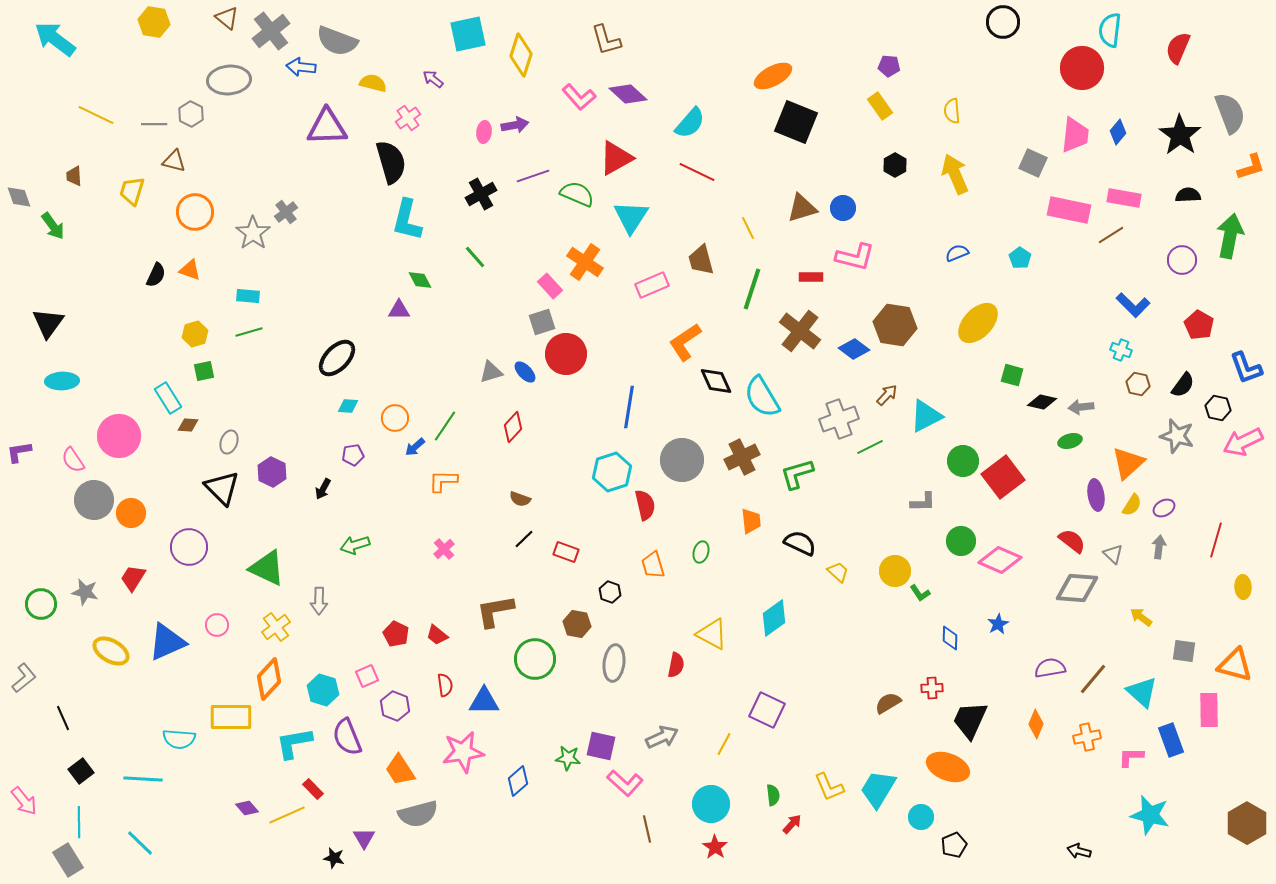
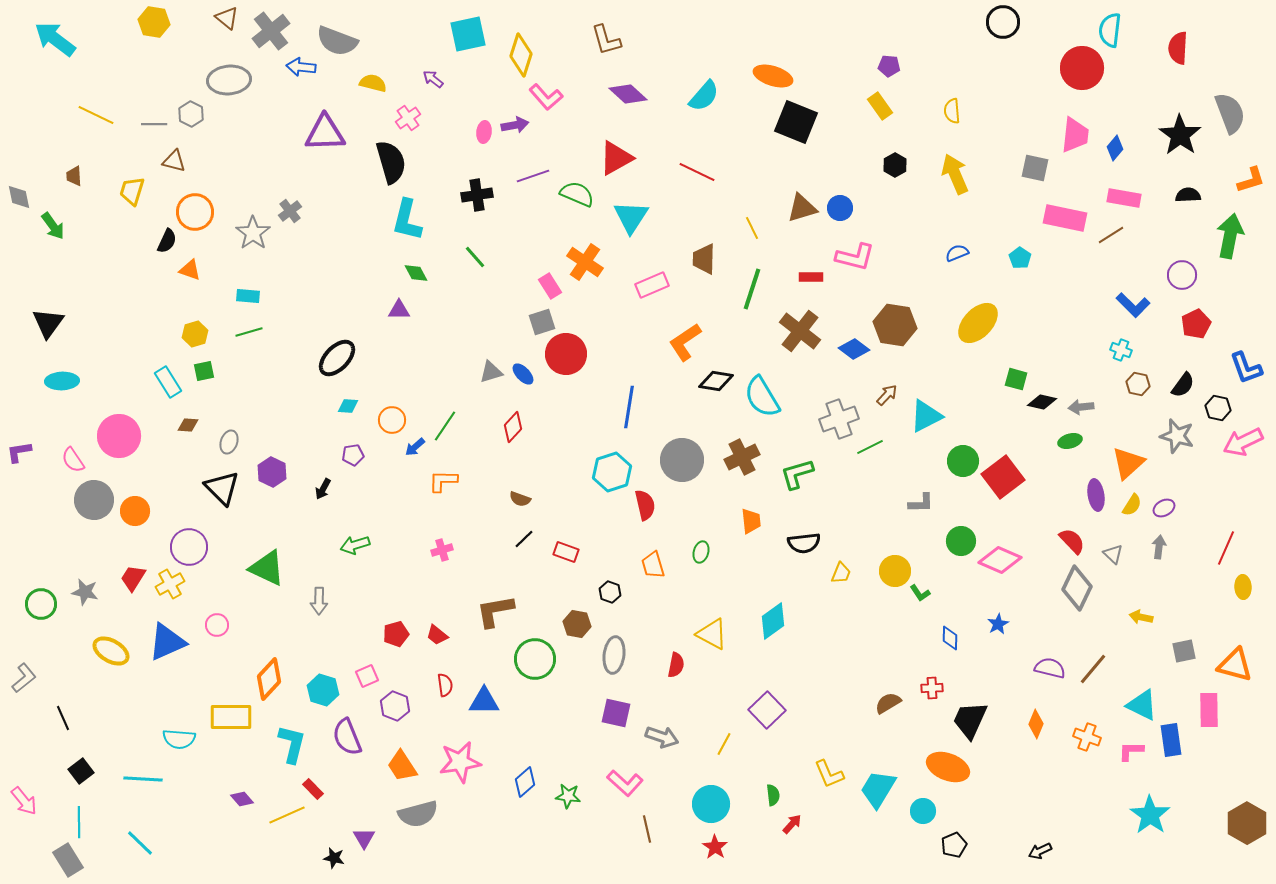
red semicircle at (1178, 48): rotated 20 degrees counterclockwise
orange ellipse at (773, 76): rotated 45 degrees clockwise
pink L-shape at (579, 97): moved 33 px left
cyan semicircle at (690, 123): moved 14 px right, 27 px up
purple triangle at (327, 127): moved 2 px left, 6 px down
blue diamond at (1118, 132): moved 3 px left, 16 px down
gray square at (1033, 163): moved 2 px right, 5 px down; rotated 12 degrees counterclockwise
orange L-shape at (1251, 167): moved 13 px down
black cross at (481, 194): moved 4 px left, 1 px down; rotated 20 degrees clockwise
gray diamond at (19, 197): rotated 8 degrees clockwise
blue circle at (843, 208): moved 3 px left
pink rectangle at (1069, 210): moved 4 px left, 8 px down
gray cross at (286, 212): moved 4 px right, 1 px up
yellow line at (748, 228): moved 4 px right
brown trapezoid at (701, 260): moved 3 px right, 1 px up; rotated 16 degrees clockwise
purple circle at (1182, 260): moved 15 px down
black semicircle at (156, 275): moved 11 px right, 34 px up
green diamond at (420, 280): moved 4 px left, 7 px up
pink rectangle at (550, 286): rotated 10 degrees clockwise
red pentagon at (1199, 325): moved 3 px left, 1 px up; rotated 16 degrees clockwise
blue ellipse at (525, 372): moved 2 px left, 2 px down
green square at (1012, 375): moved 4 px right, 4 px down
black diamond at (716, 381): rotated 56 degrees counterclockwise
cyan rectangle at (168, 398): moved 16 px up
orange circle at (395, 418): moved 3 px left, 2 px down
gray L-shape at (923, 502): moved 2 px left, 1 px down
orange circle at (131, 513): moved 4 px right, 2 px up
red line at (1216, 540): moved 10 px right, 8 px down; rotated 8 degrees clockwise
red semicircle at (1072, 541): rotated 8 degrees clockwise
black semicircle at (800, 543): moved 4 px right; rotated 148 degrees clockwise
pink cross at (444, 549): moved 2 px left, 1 px down; rotated 25 degrees clockwise
yellow trapezoid at (838, 572): moved 3 px right, 1 px down; rotated 70 degrees clockwise
gray diamond at (1077, 588): rotated 69 degrees counterclockwise
yellow arrow at (1141, 617): rotated 25 degrees counterclockwise
cyan diamond at (774, 618): moved 1 px left, 3 px down
yellow cross at (276, 627): moved 106 px left, 43 px up; rotated 8 degrees clockwise
red pentagon at (396, 634): rotated 30 degrees clockwise
gray square at (1184, 651): rotated 20 degrees counterclockwise
gray ellipse at (614, 663): moved 8 px up
purple semicircle at (1050, 668): rotated 24 degrees clockwise
brown line at (1093, 679): moved 10 px up
cyan triangle at (1142, 692): moved 13 px down; rotated 16 degrees counterclockwise
purple square at (767, 710): rotated 21 degrees clockwise
gray arrow at (662, 737): rotated 44 degrees clockwise
orange cross at (1087, 737): rotated 32 degrees clockwise
blue rectangle at (1171, 740): rotated 12 degrees clockwise
cyan L-shape at (294, 743): moved 2 px left, 1 px down; rotated 114 degrees clockwise
purple square at (601, 746): moved 15 px right, 33 px up
pink star at (463, 752): moved 3 px left, 10 px down
pink L-shape at (1131, 757): moved 6 px up
green star at (568, 758): moved 38 px down
orange trapezoid at (400, 770): moved 2 px right, 4 px up
blue diamond at (518, 781): moved 7 px right, 1 px down
yellow L-shape at (829, 787): moved 13 px up
purple diamond at (247, 808): moved 5 px left, 9 px up
cyan star at (1150, 815): rotated 21 degrees clockwise
cyan circle at (921, 817): moved 2 px right, 6 px up
black arrow at (1079, 851): moved 39 px left; rotated 40 degrees counterclockwise
